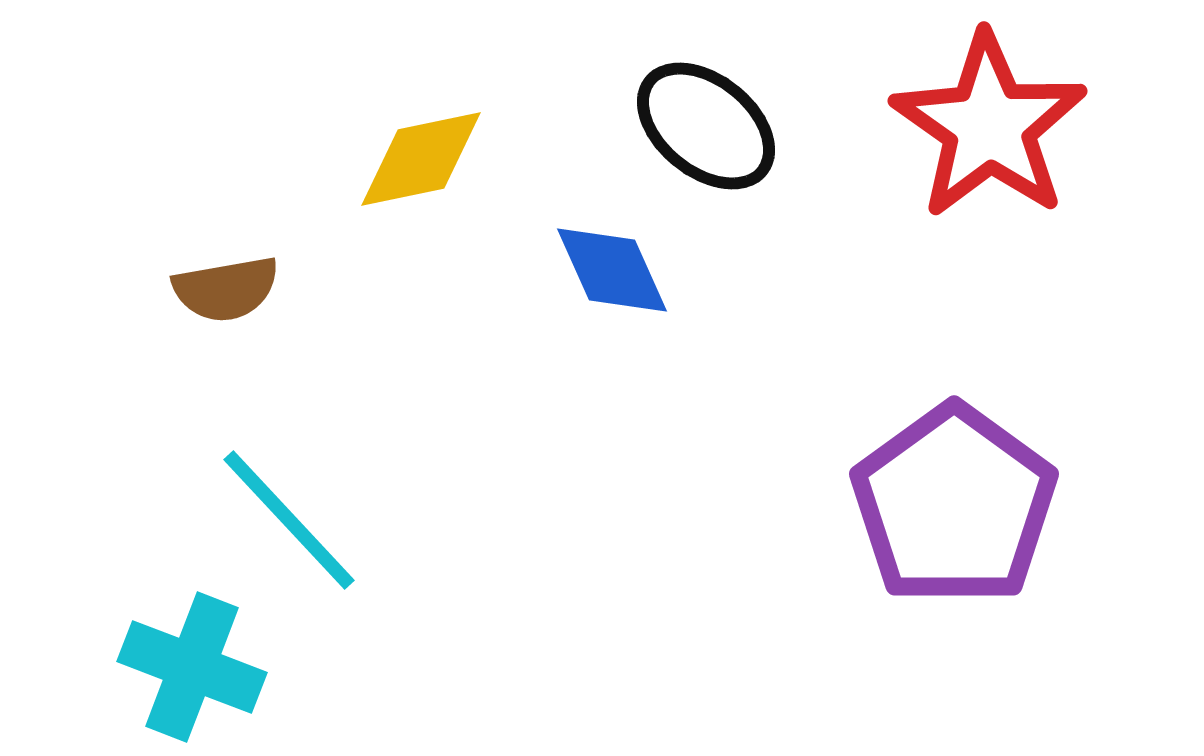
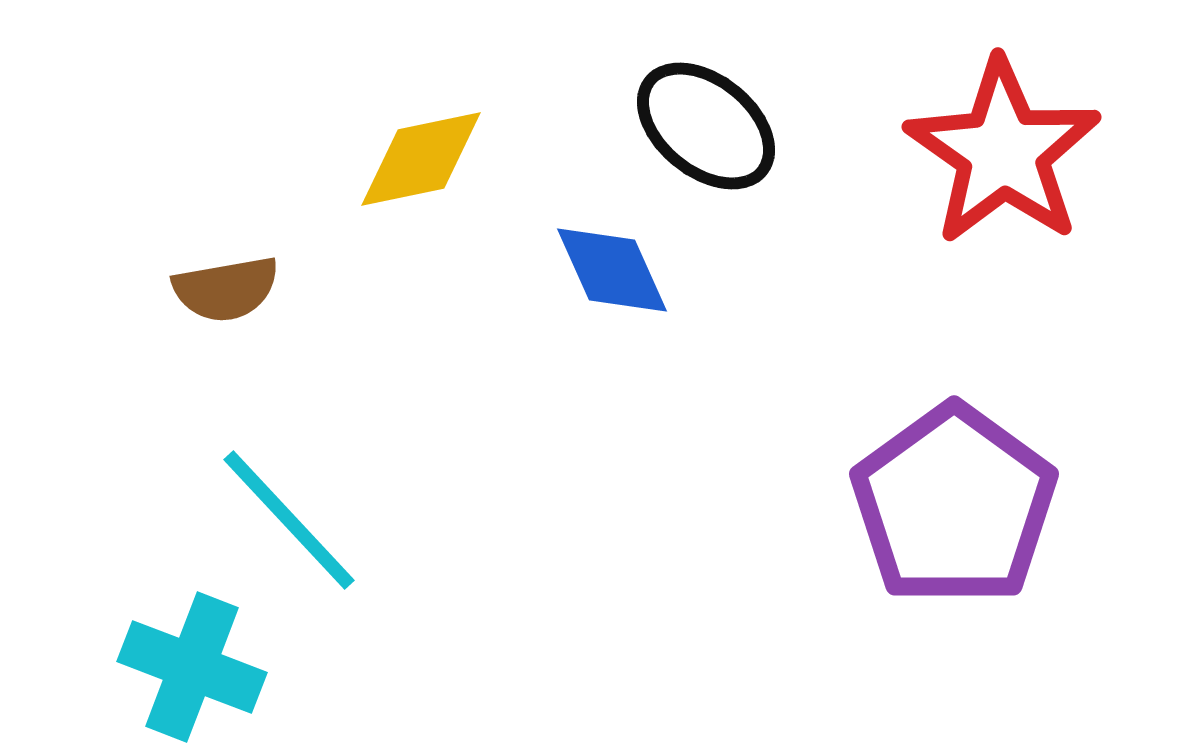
red star: moved 14 px right, 26 px down
